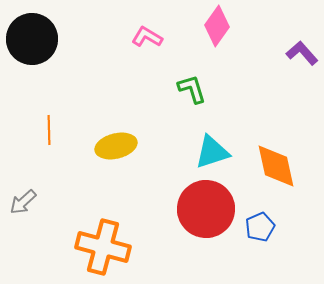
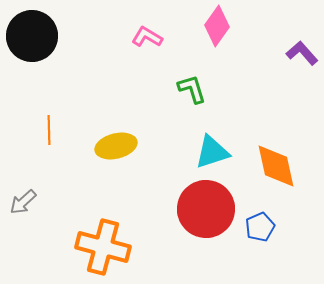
black circle: moved 3 px up
